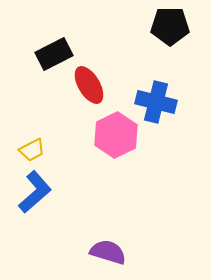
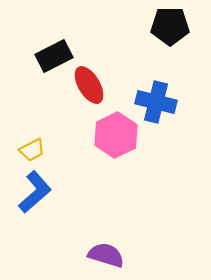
black rectangle: moved 2 px down
purple semicircle: moved 2 px left, 3 px down
